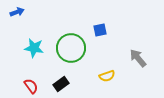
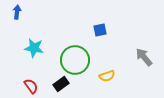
blue arrow: rotated 64 degrees counterclockwise
green circle: moved 4 px right, 12 px down
gray arrow: moved 6 px right, 1 px up
